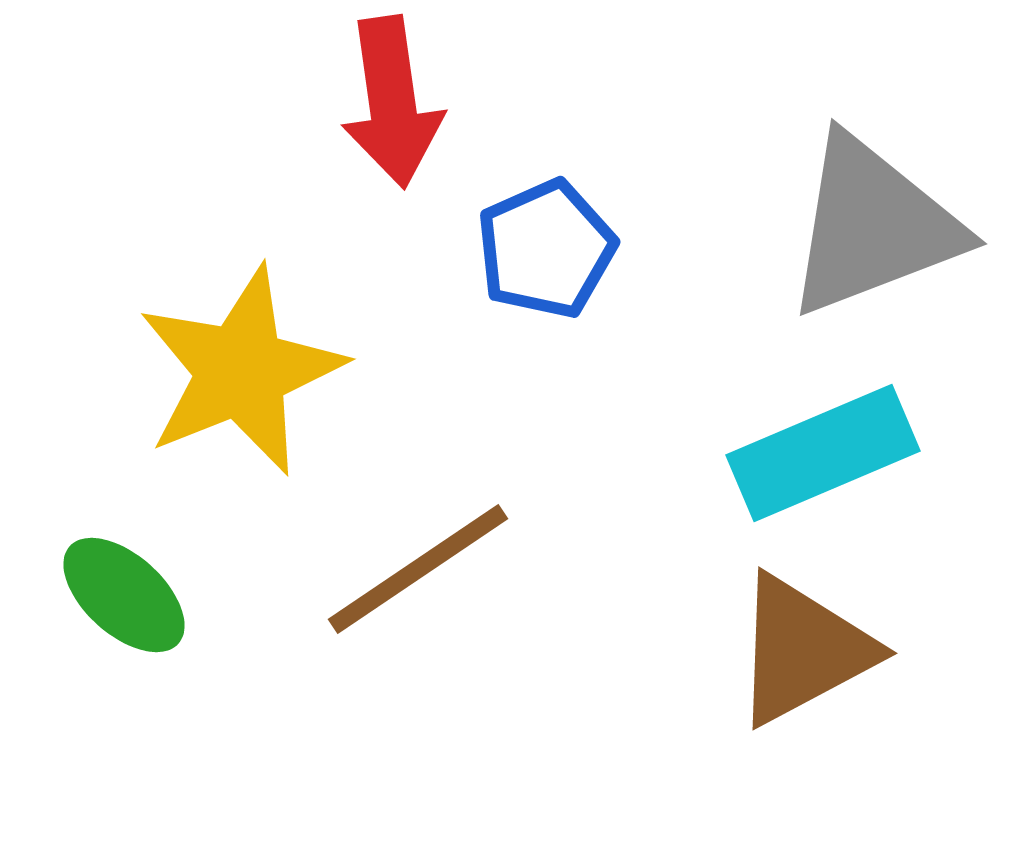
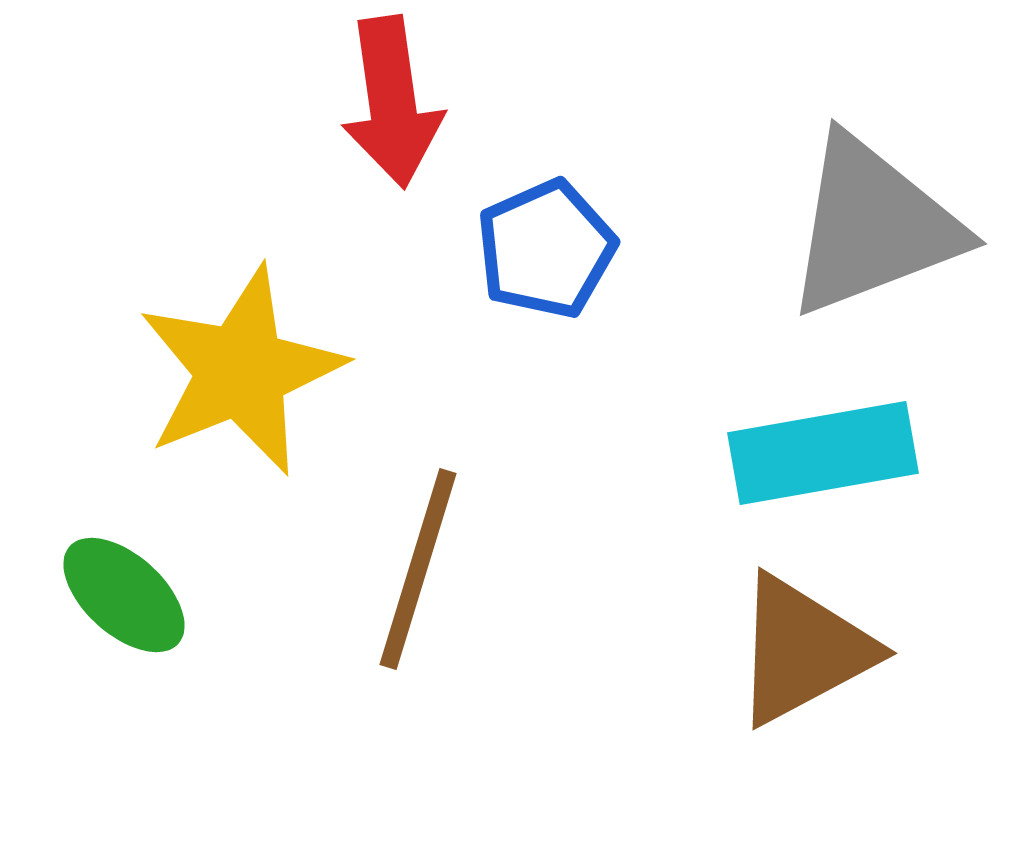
cyan rectangle: rotated 13 degrees clockwise
brown line: rotated 39 degrees counterclockwise
